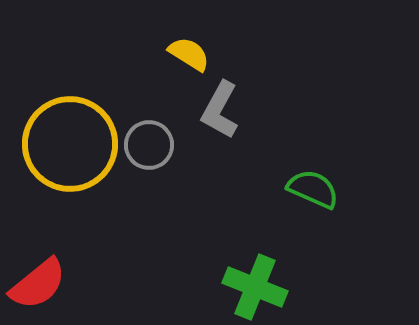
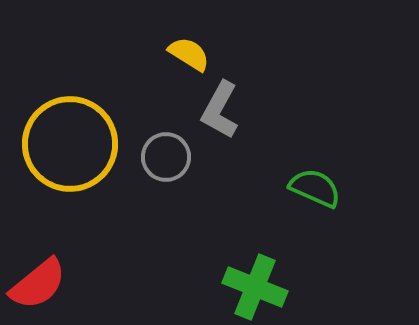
gray circle: moved 17 px right, 12 px down
green semicircle: moved 2 px right, 1 px up
